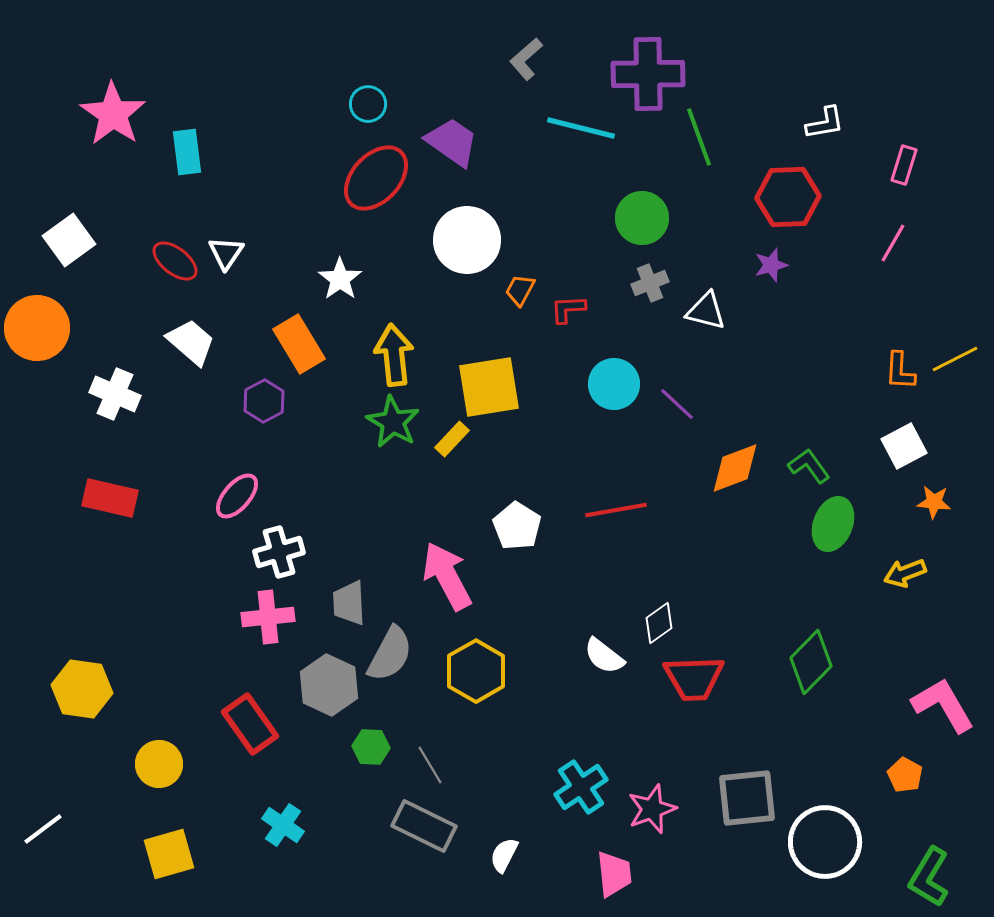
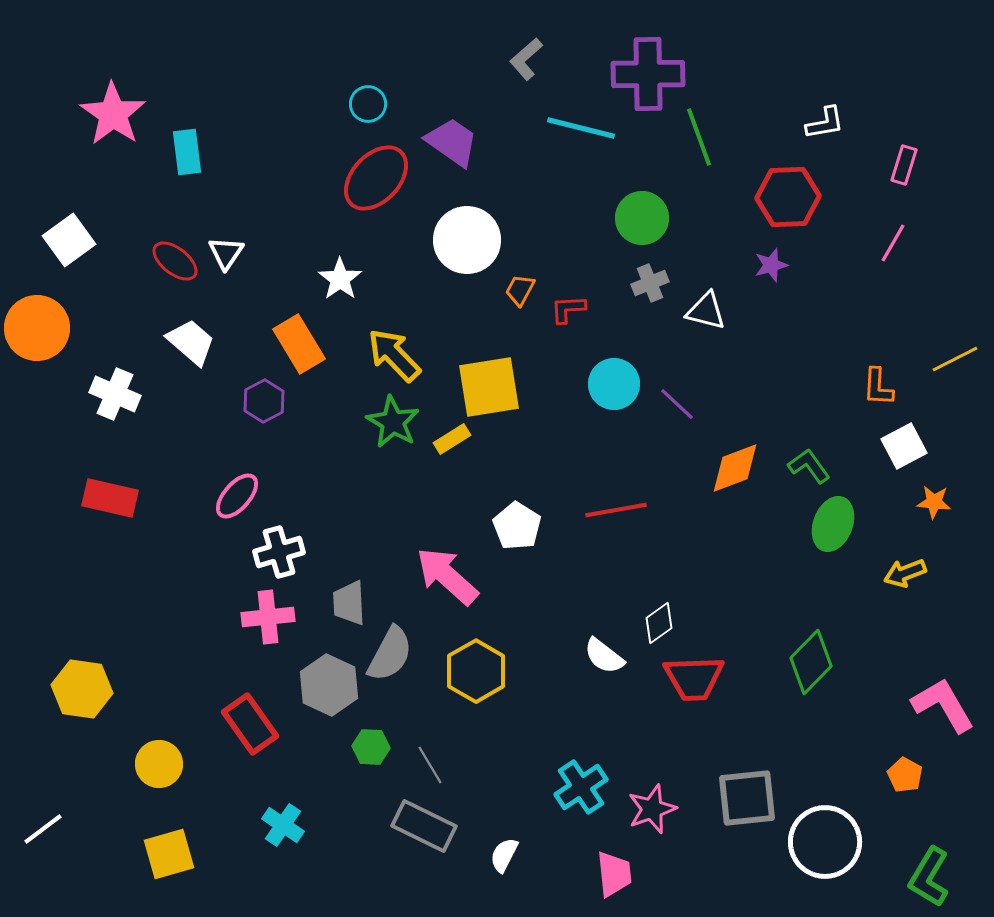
yellow arrow at (394, 355): rotated 38 degrees counterclockwise
orange L-shape at (900, 371): moved 22 px left, 16 px down
yellow rectangle at (452, 439): rotated 15 degrees clockwise
pink arrow at (447, 576): rotated 20 degrees counterclockwise
